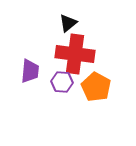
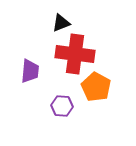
black triangle: moved 7 px left; rotated 18 degrees clockwise
purple hexagon: moved 24 px down
